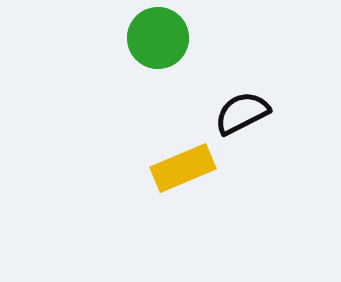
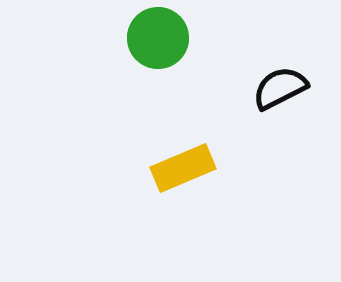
black semicircle: moved 38 px right, 25 px up
